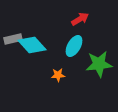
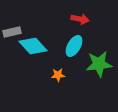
red arrow: rotated 42 degrees clockwise
gray rectangle: moved 1 px left, 7 px up
cyan diamond: moved 1 px right, 1 px down
